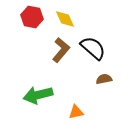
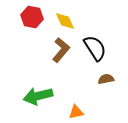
yellow diamond: moved 2 px down
black semicircle: moved 2 px right; rotated 16 degrees clockwise
brown semicircle: moved 2 px right
green arrow: moved 1 px down
